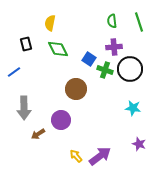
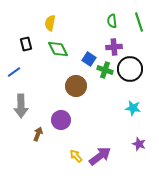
brown circle: moved 3 px up
gray arrow: moved 3 px left, 2 px up
brown arrow: rotated 144 degrees clockwise
